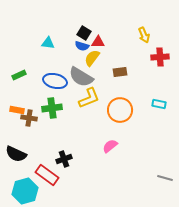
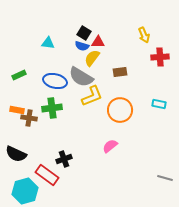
yellow L-shape: moved 3 px right, 2 px up
